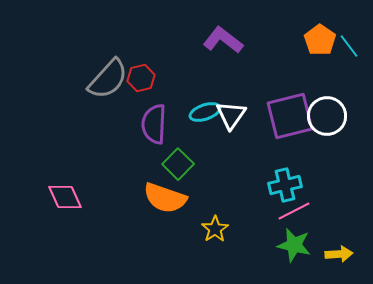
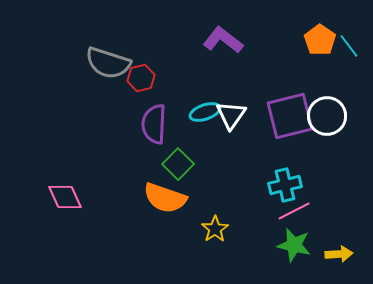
gray semicircle: moved 16 px up; rotated 66 degrees clockwise
